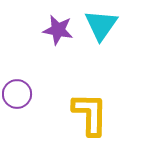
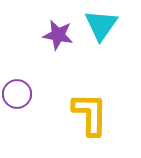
purple star: moved 5 px down
